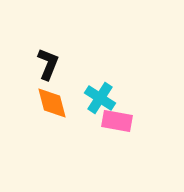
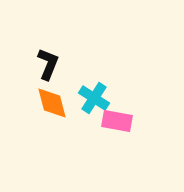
cyan cross: moved 6 px left
